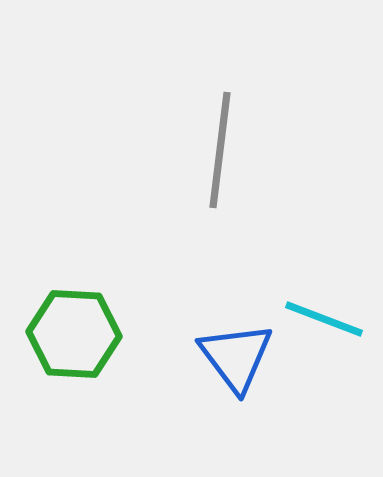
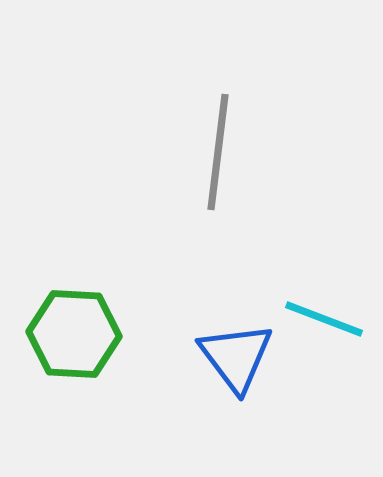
gray line: moved 2 px left, 2 px down
